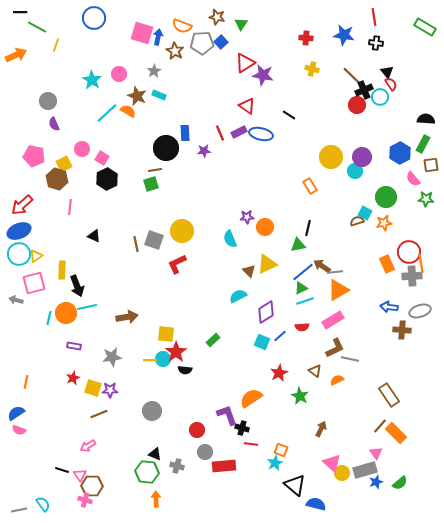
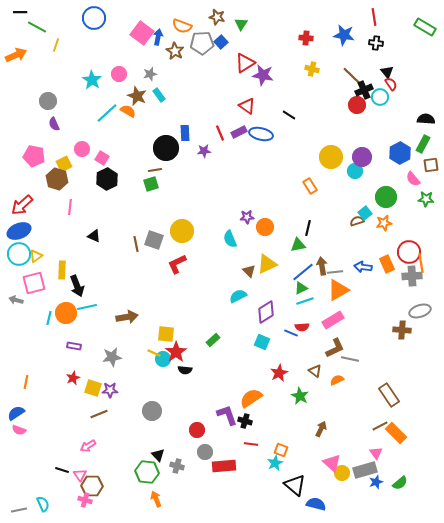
pink square at (142, 33): rotated 20 degrees clockwise
gray star at (154, 71): moved 4 px left, 3 px down; rotated 16 degrees clockwise
cyan rectangle at (159, 95): rotated 32 degrees clockwise
cyan square at (365, 213): rotated 24 degrees clockwise
brown arrow at (322, 266): rotated 48 degrees clockwise
blue arrow at (389, 307): moved 26 px left, 40 px up
blue line at (280, 336): moved 11 px right, 3 px up; rotated 64 degrees clockwise
yellow line at (150, 360): moved 4 px right, 7 px up; rotated 24 degrees clockwise
brown line at (380, 426): rotated 21 degrees clockwise
black cross at (242, 428): moved 3 px right, 7 px up
black triangle at (155, 454): moved 3 px right, 1 px down; rotated 24 degrees clockwise
orange arrow at (156, 499): rotated 21 degrees counterclockwise
cyan semicircle at (43, 504): rotated 14 degrees clockwise
